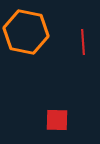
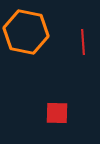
red square: moved 7 px up
